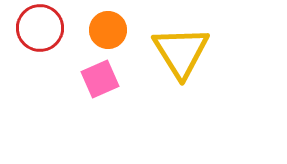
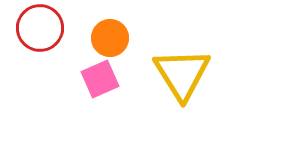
orange circle: moved 2 px right, 8 px down
yellow triangle: moved 1 px right, 22 px down
